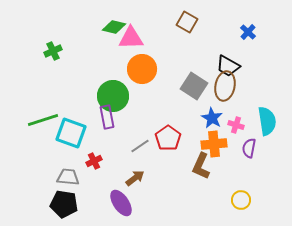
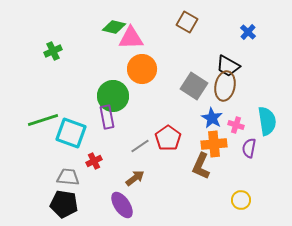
purple ellipse: moved 1 px right, 2 px down
